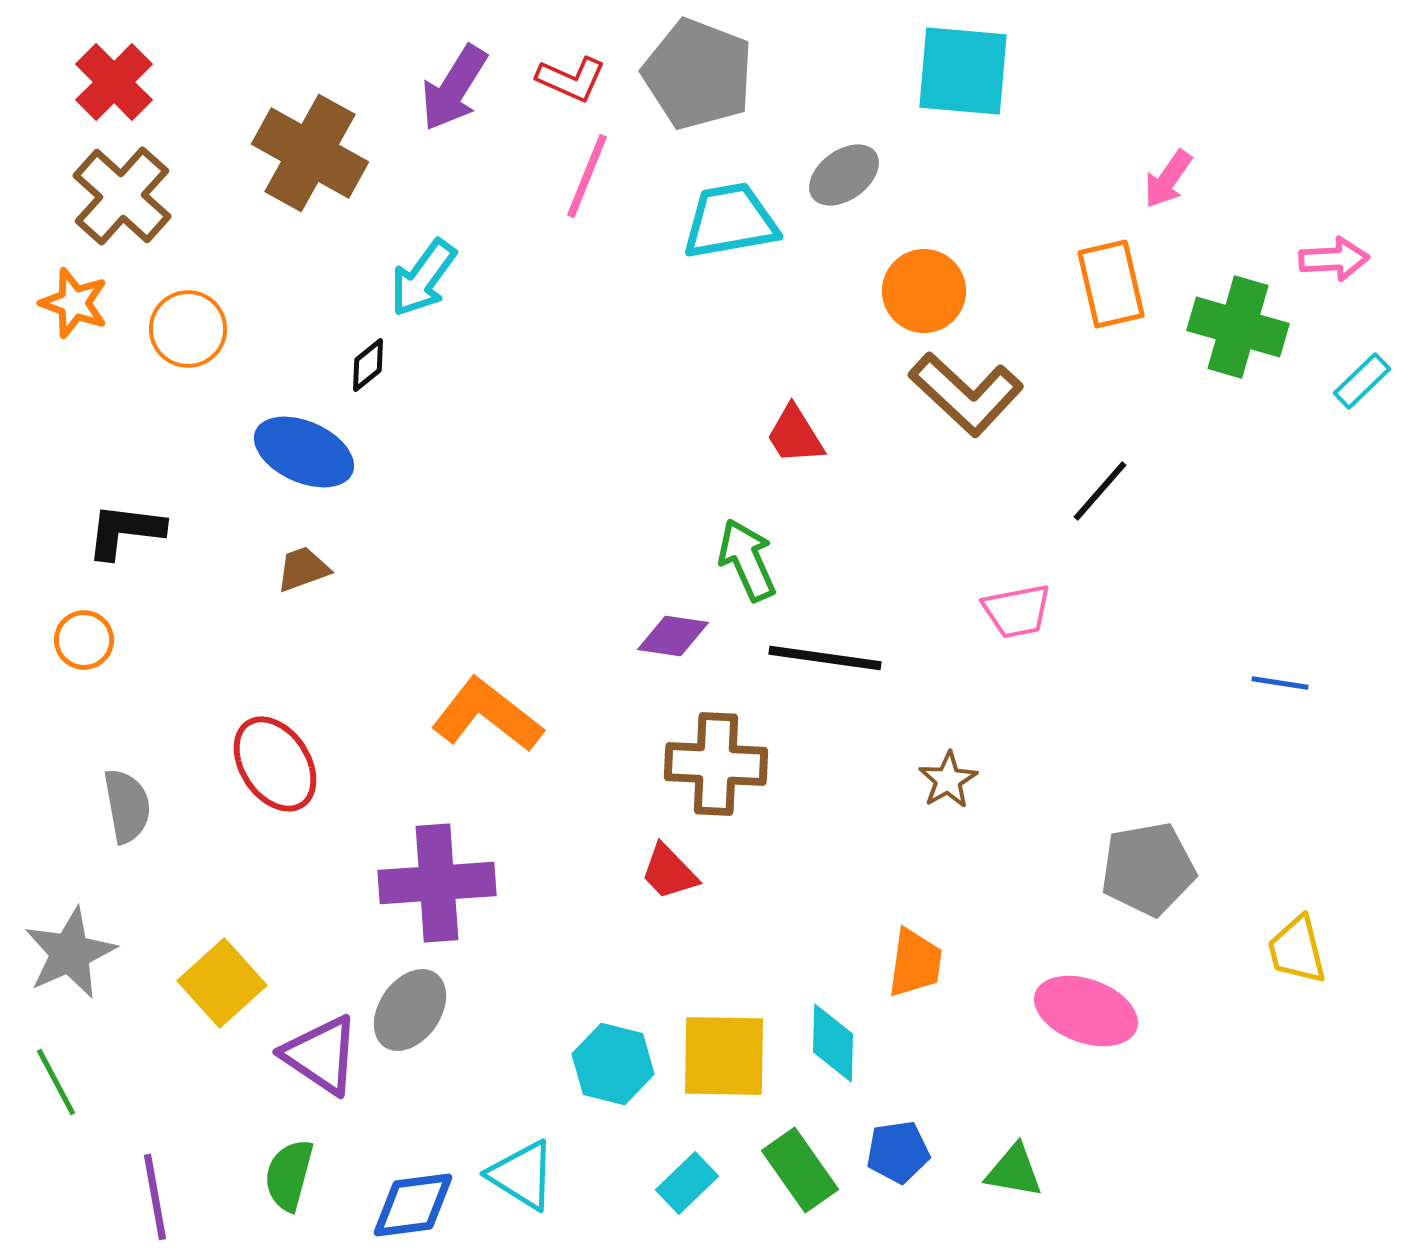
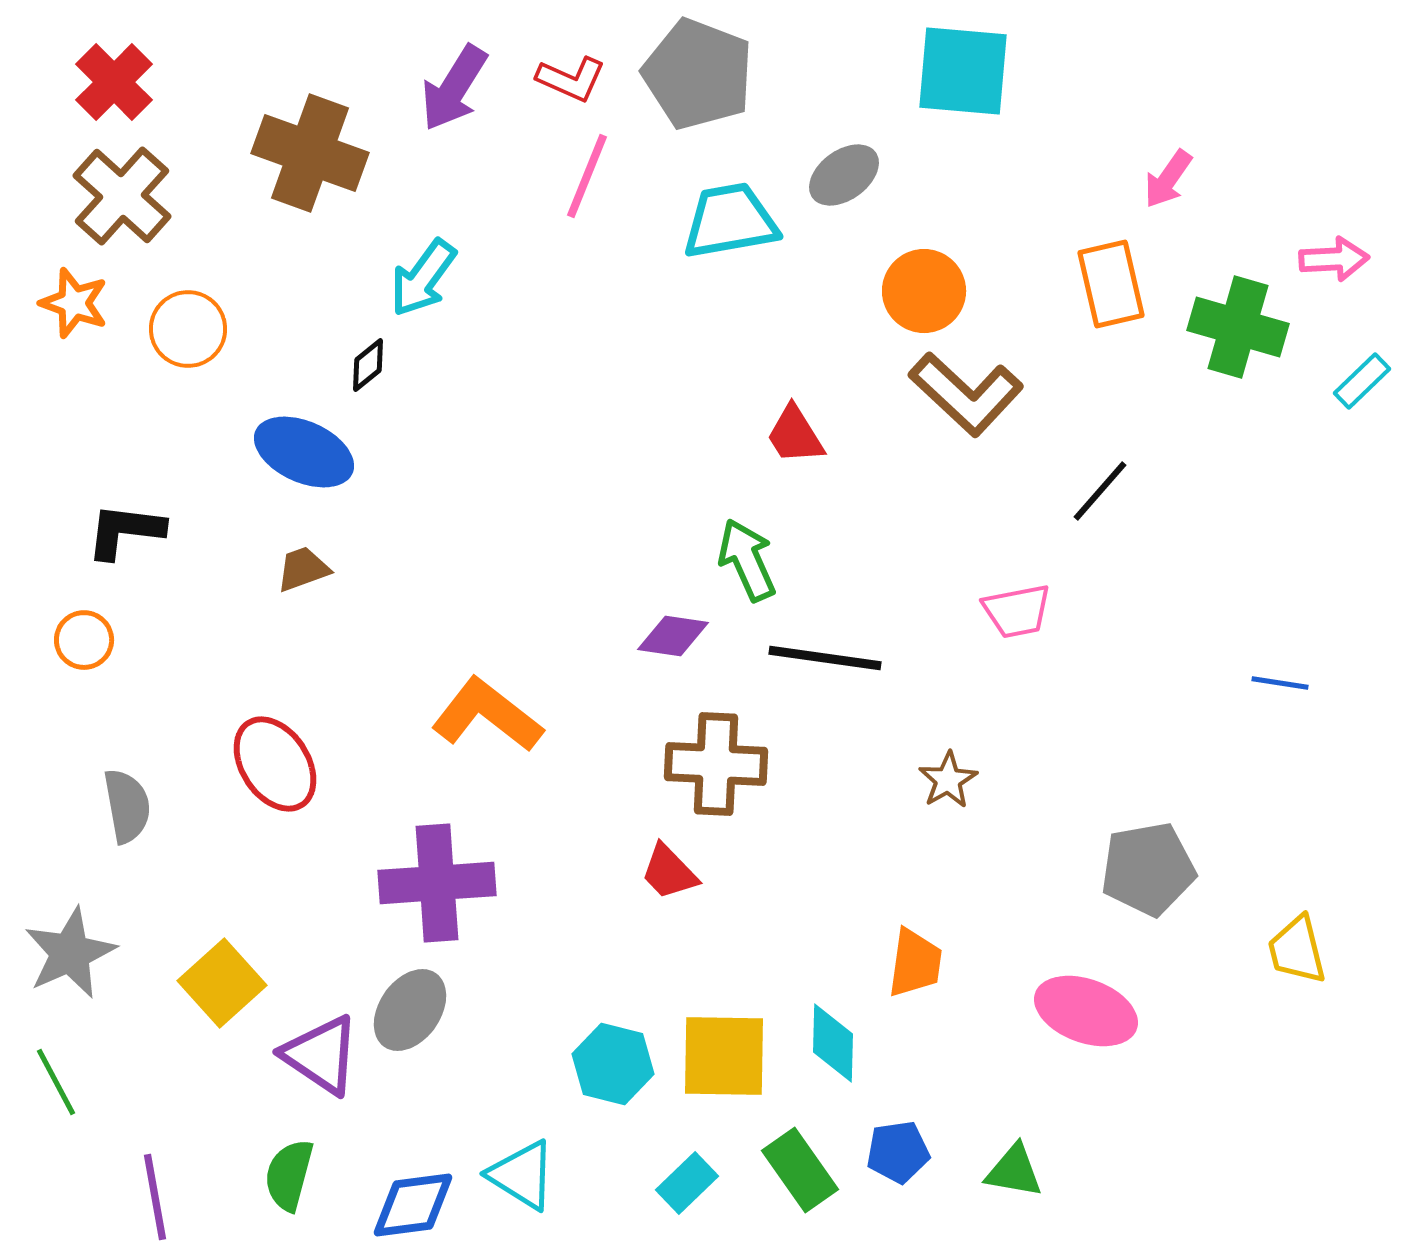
brown cross at (310, 153): rotated 9 degrees counterclockwise
